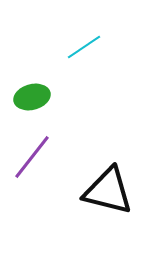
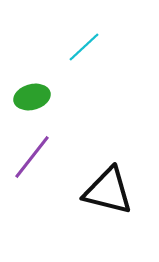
cyan line: rotated 9 degrees counterclockwise
